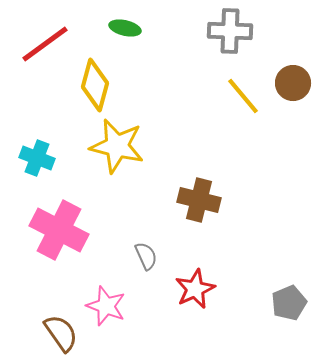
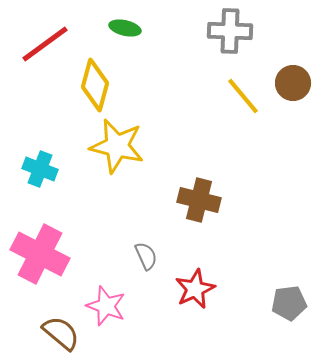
cyan cross: moved 3 px right, 11 px down
pink cross: moved 19 px left, 24 px down
gray pentagon: rotated 16 degrees clockwise
brown semicircle: rotated 15 degrees counterclockwise
